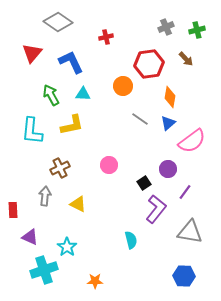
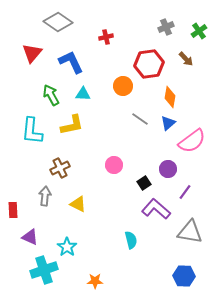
green cross: moved 2 px right, 1 px down; rotated 21 degrees counterclockwise
pink circle: moved 5 px right
purple L-shape: rotated 88 degrees counterclockwise
